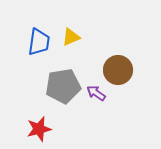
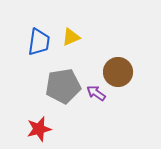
brown circle: moved 2 px down
